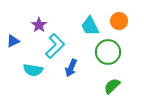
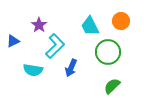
orange circle: moved 2 px right
